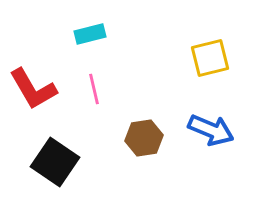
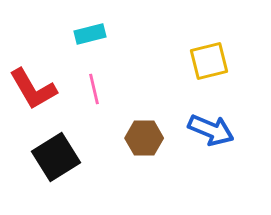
yellow square: moved 1 px left, 3 px down
brown hexagon: rotated 9 degrees clockwise
black square: moved 1 px right, 5 px up; rotated 24 degrees clockwise
